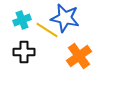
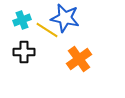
orange cross: moved 3 px down
